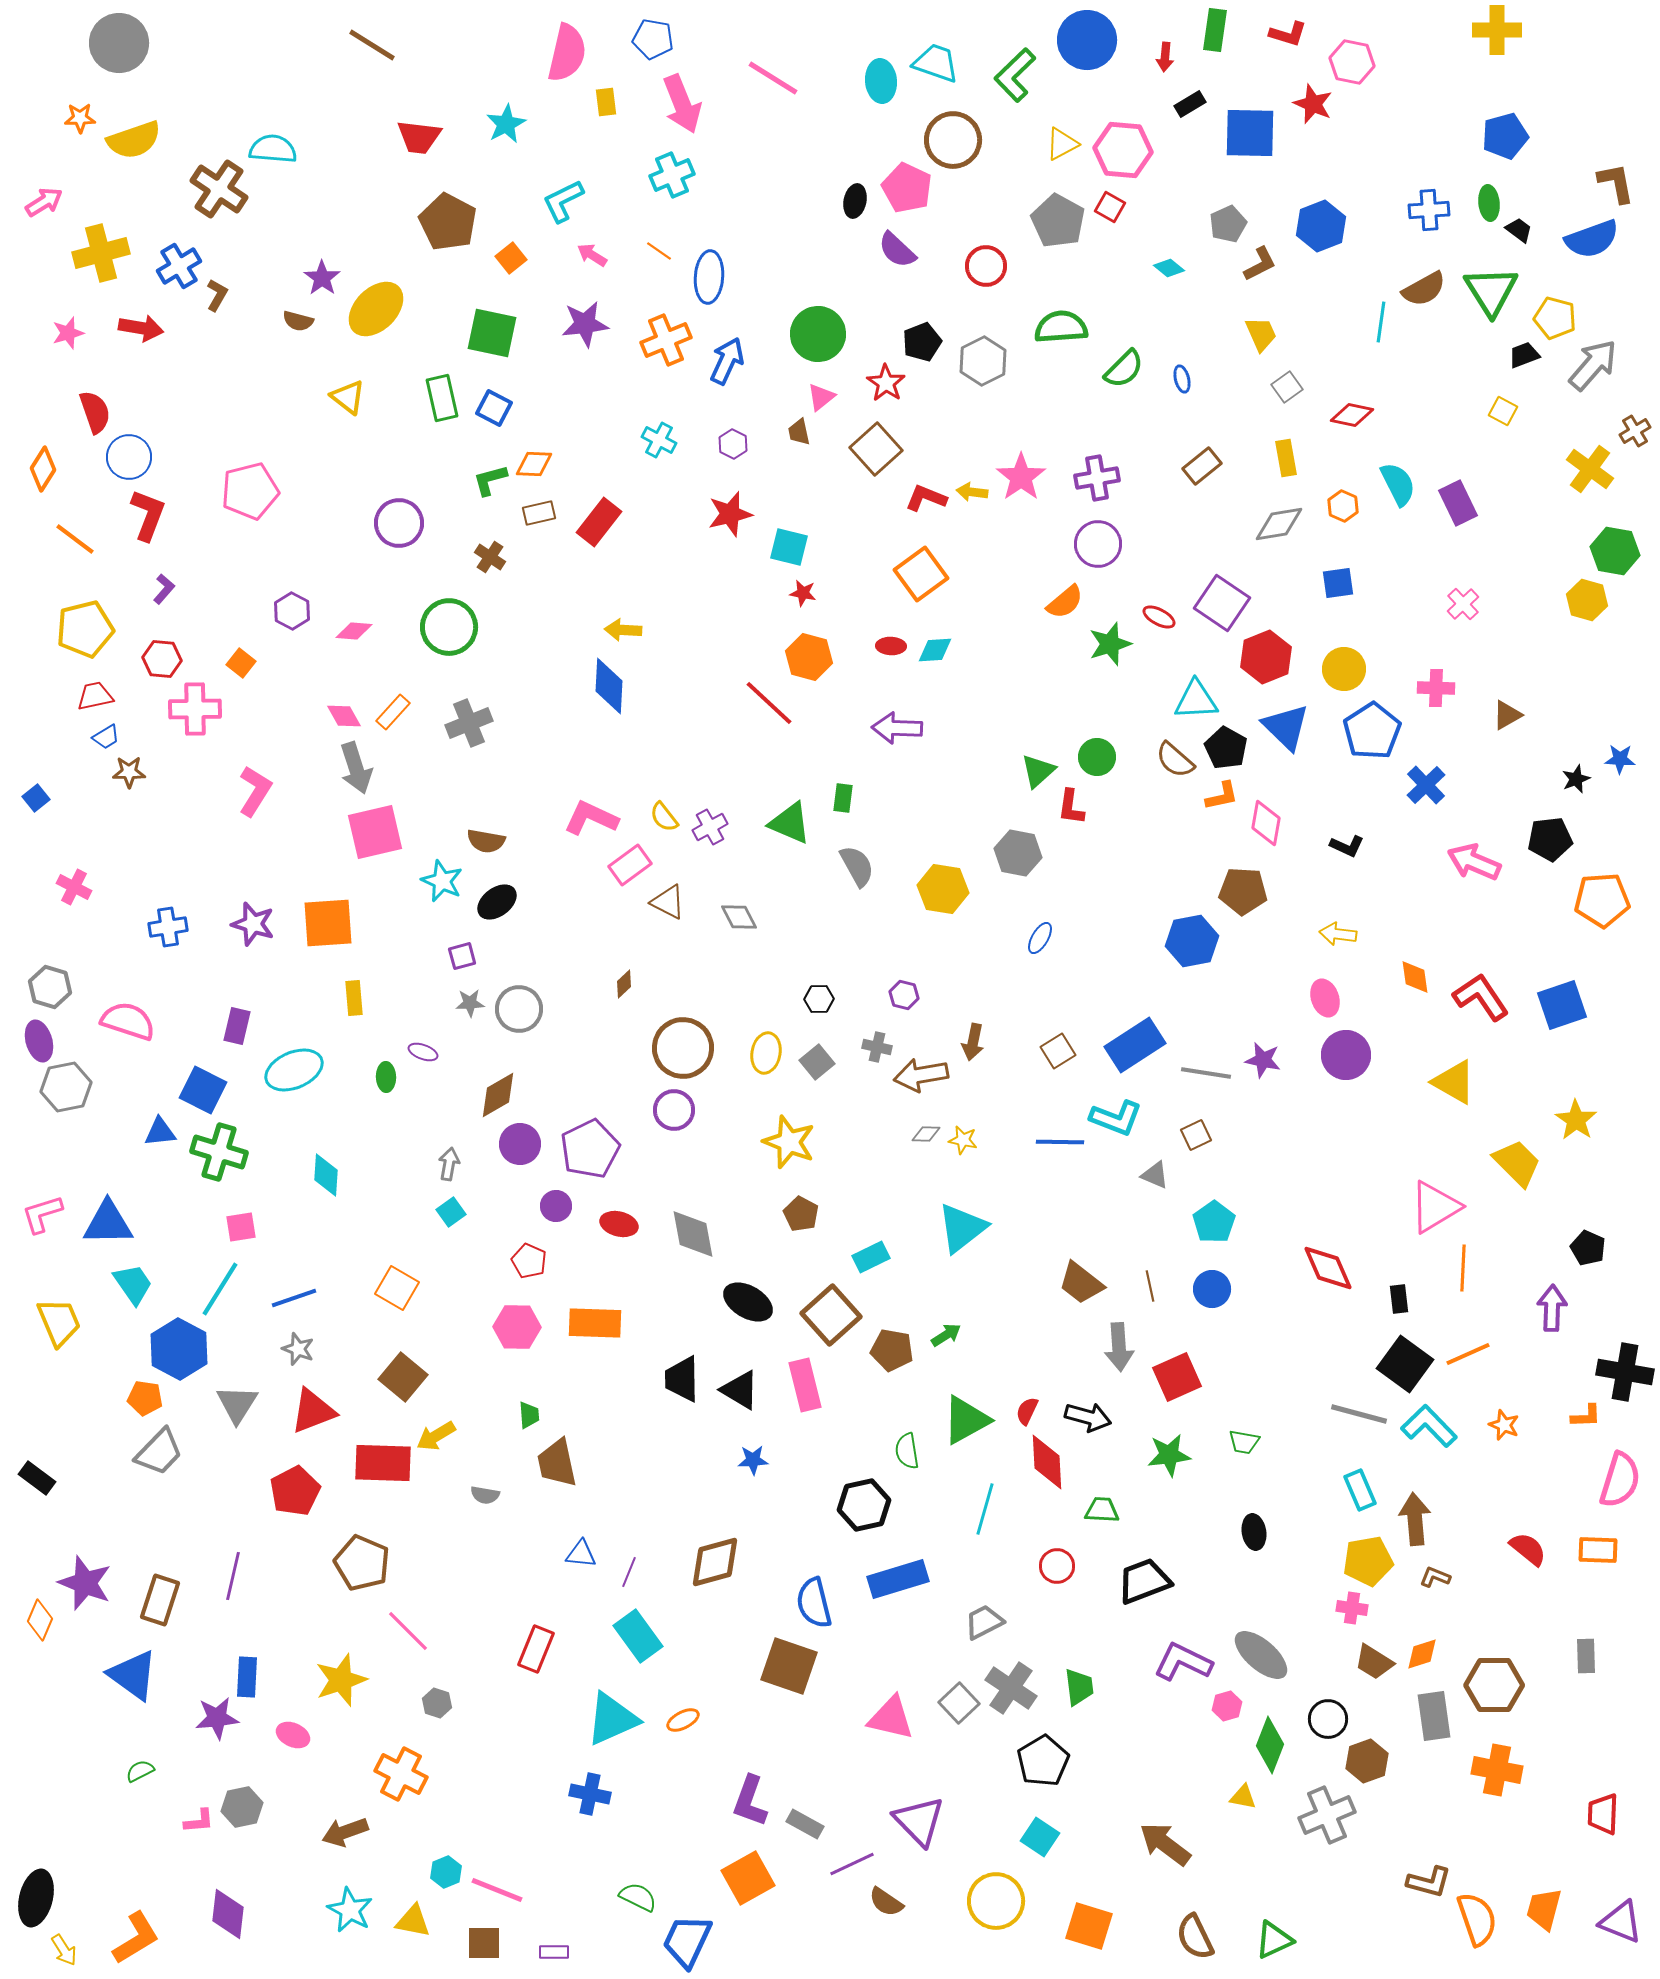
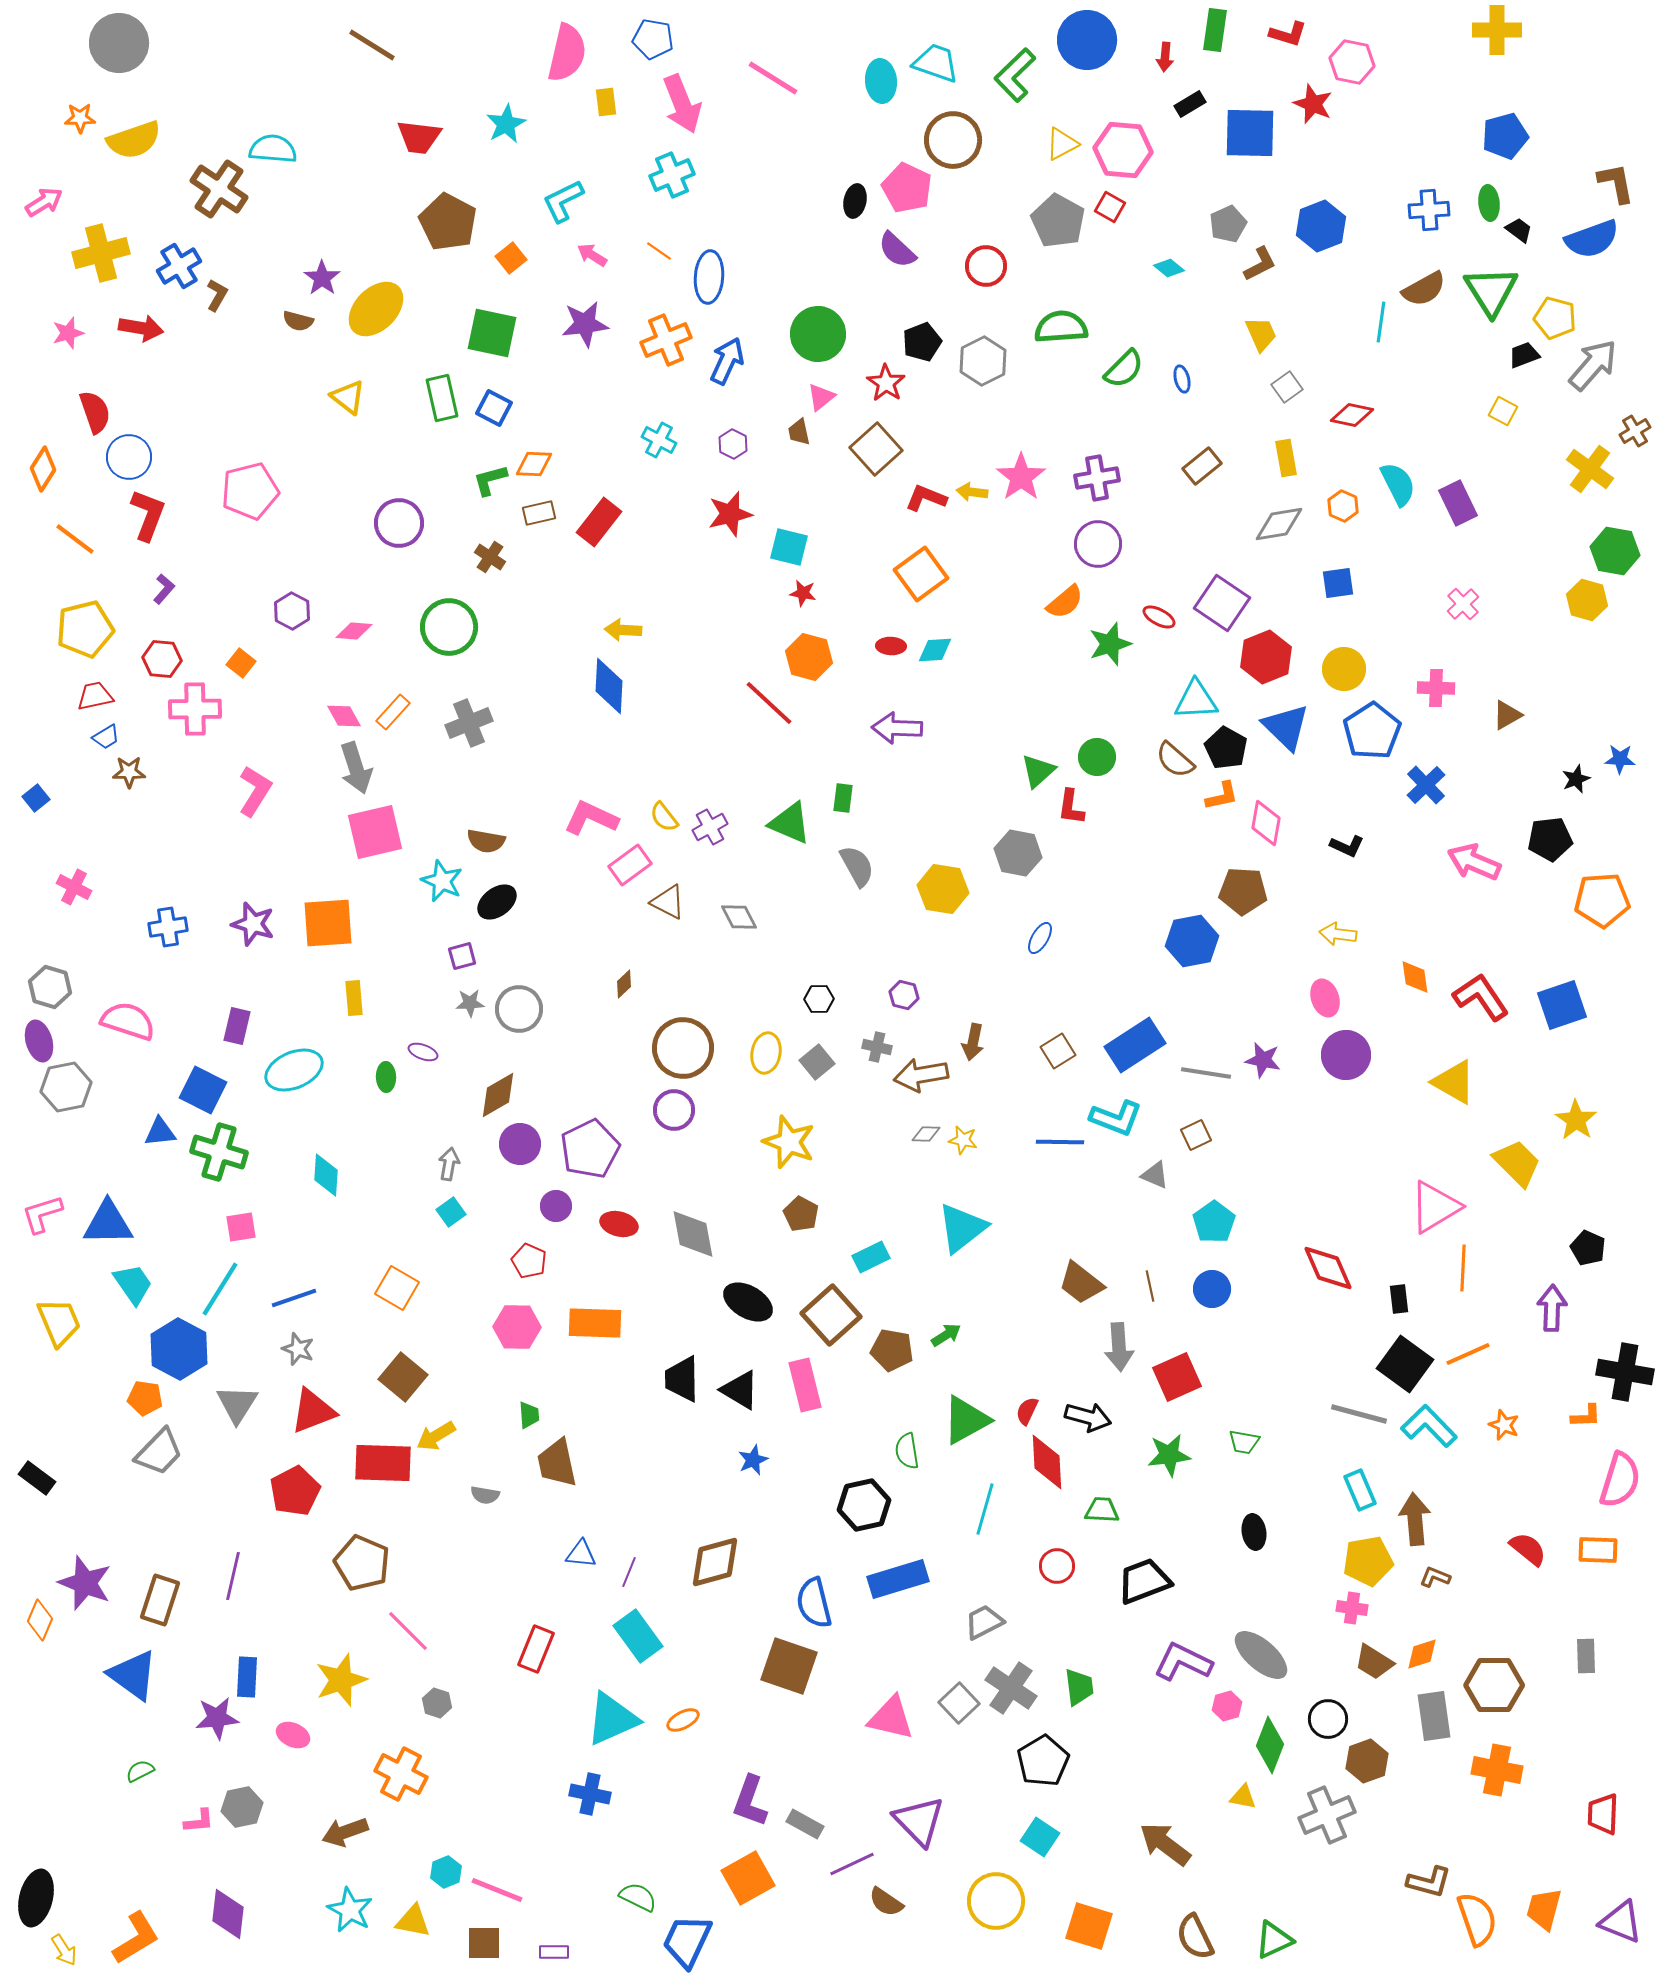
blue star at (753, 1460): rotated 20 degrees counterclockwise
